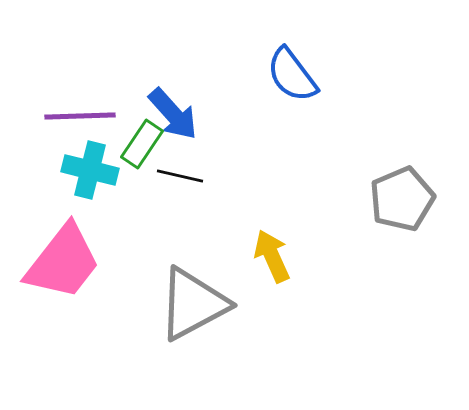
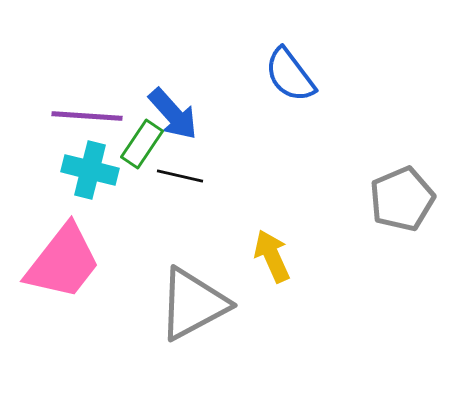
blue semicircle: moved 2 px left
purple line: moved 7 px right; rotated 6 degrees clockwise
